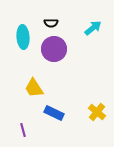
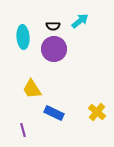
black semicircle: moved 2 px right, 3 px down
cyan arrow: moved 13 px left, 7 px up
yellow trapezoid: moved 2 px left, 1 px down
